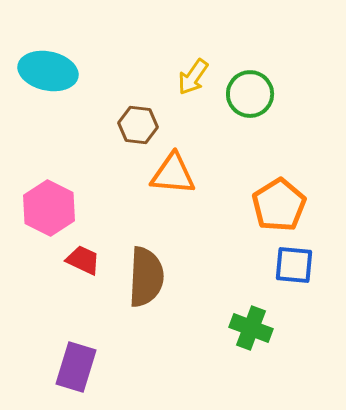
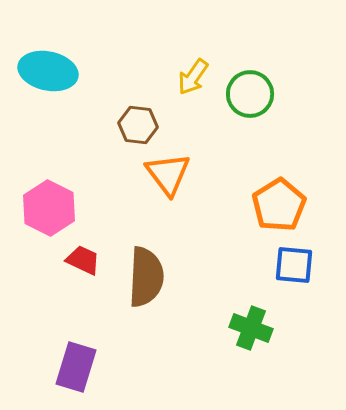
orange triangle: moved 5 px left; rotated 48 degrees clockwise
